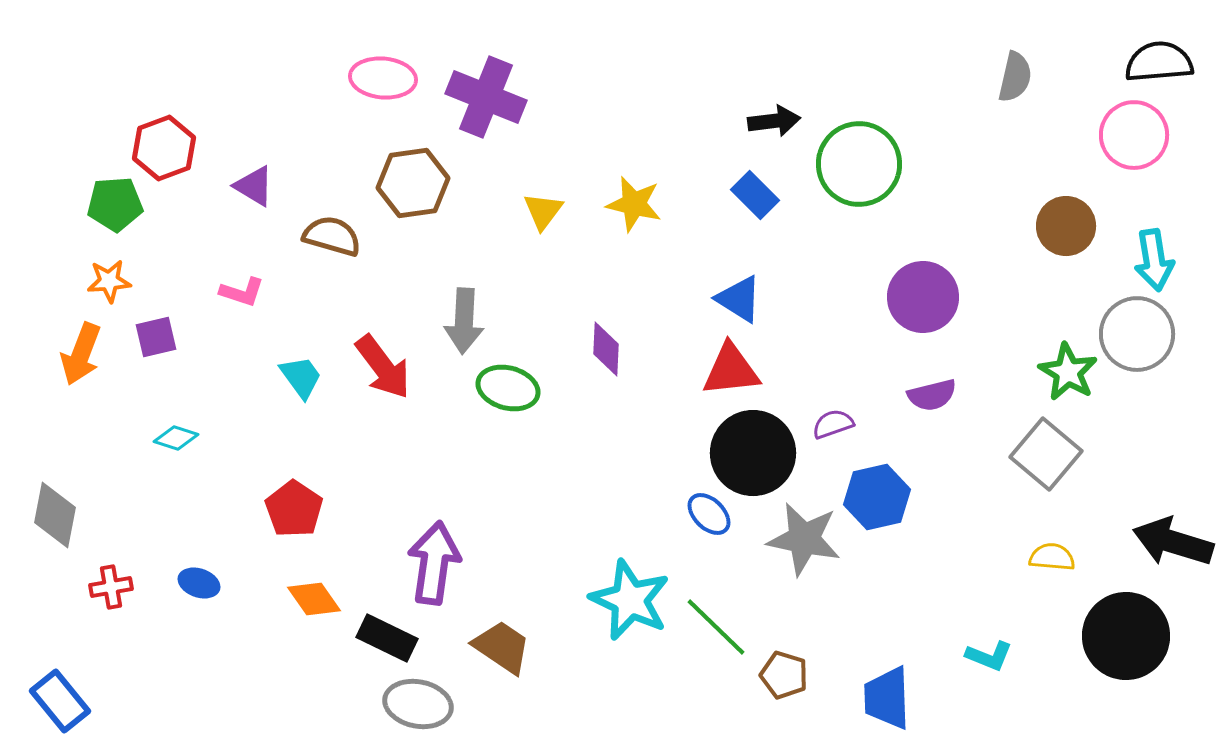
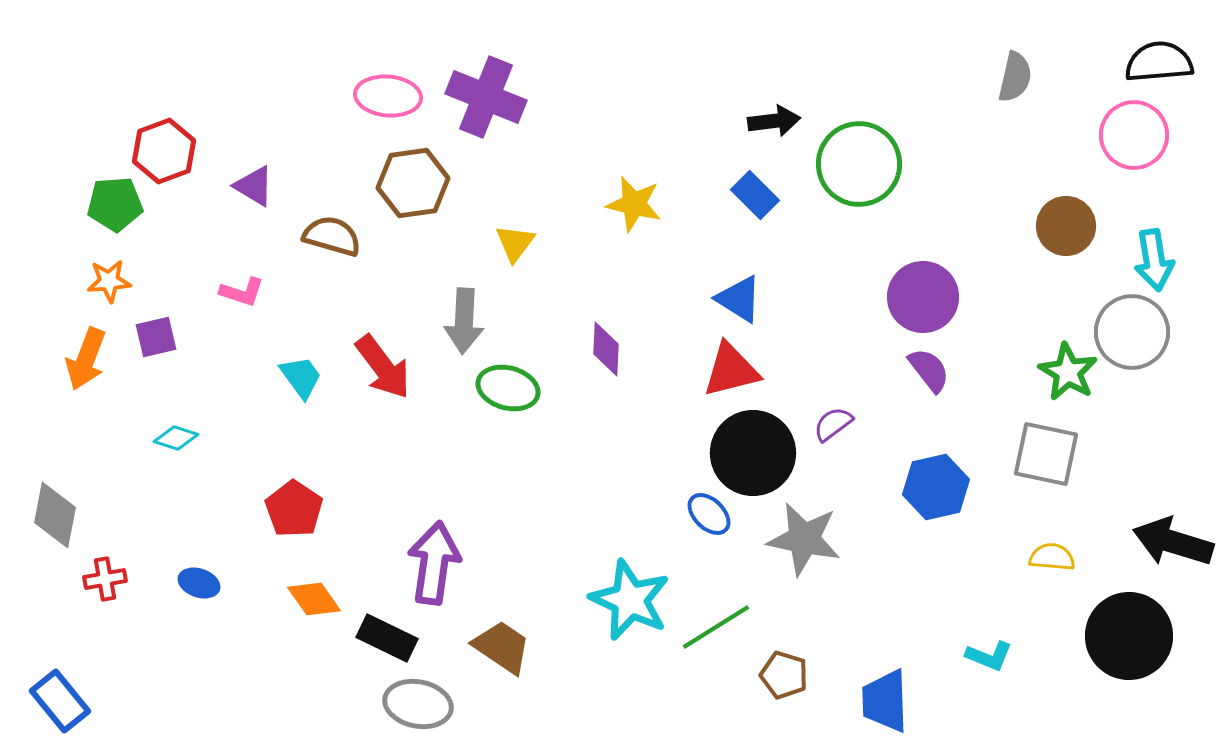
pink ellipse at (383, 78): moved 5 px right, 18 px down
red hexagon at (164, 148): moved 3 px down
yellow triangle at (543, 211): moved 28 px left, 32 px down
gray circle at (1137, 334): moved 5 px left, 2 px up
orange arrow at (81, 354): moved 5 px right, 5 px down
red triangle at (731, 370): rotated 8 degrees counterclockwise
purple semicircle at (932, 395): moved 3 px left, 25 px up; rotated 114 degrees counterclockwise
purple semicircle at (833, 424): rotated 18 degrees counterclockwise
gray square at (1046, 454): rotated 28 degrees counterclockwise
blue hexagon at (877, 497): moved 59 px right, 10 px up
red cross at (111, 587): moved 6 px left, 8 px up
green line at (716, 627): rotated 76 degrees counterclockwise
black circle at (1126, 636): moved 3 px right
blue trapezoid at (887, 698): moved 2 px left, 3 px down
